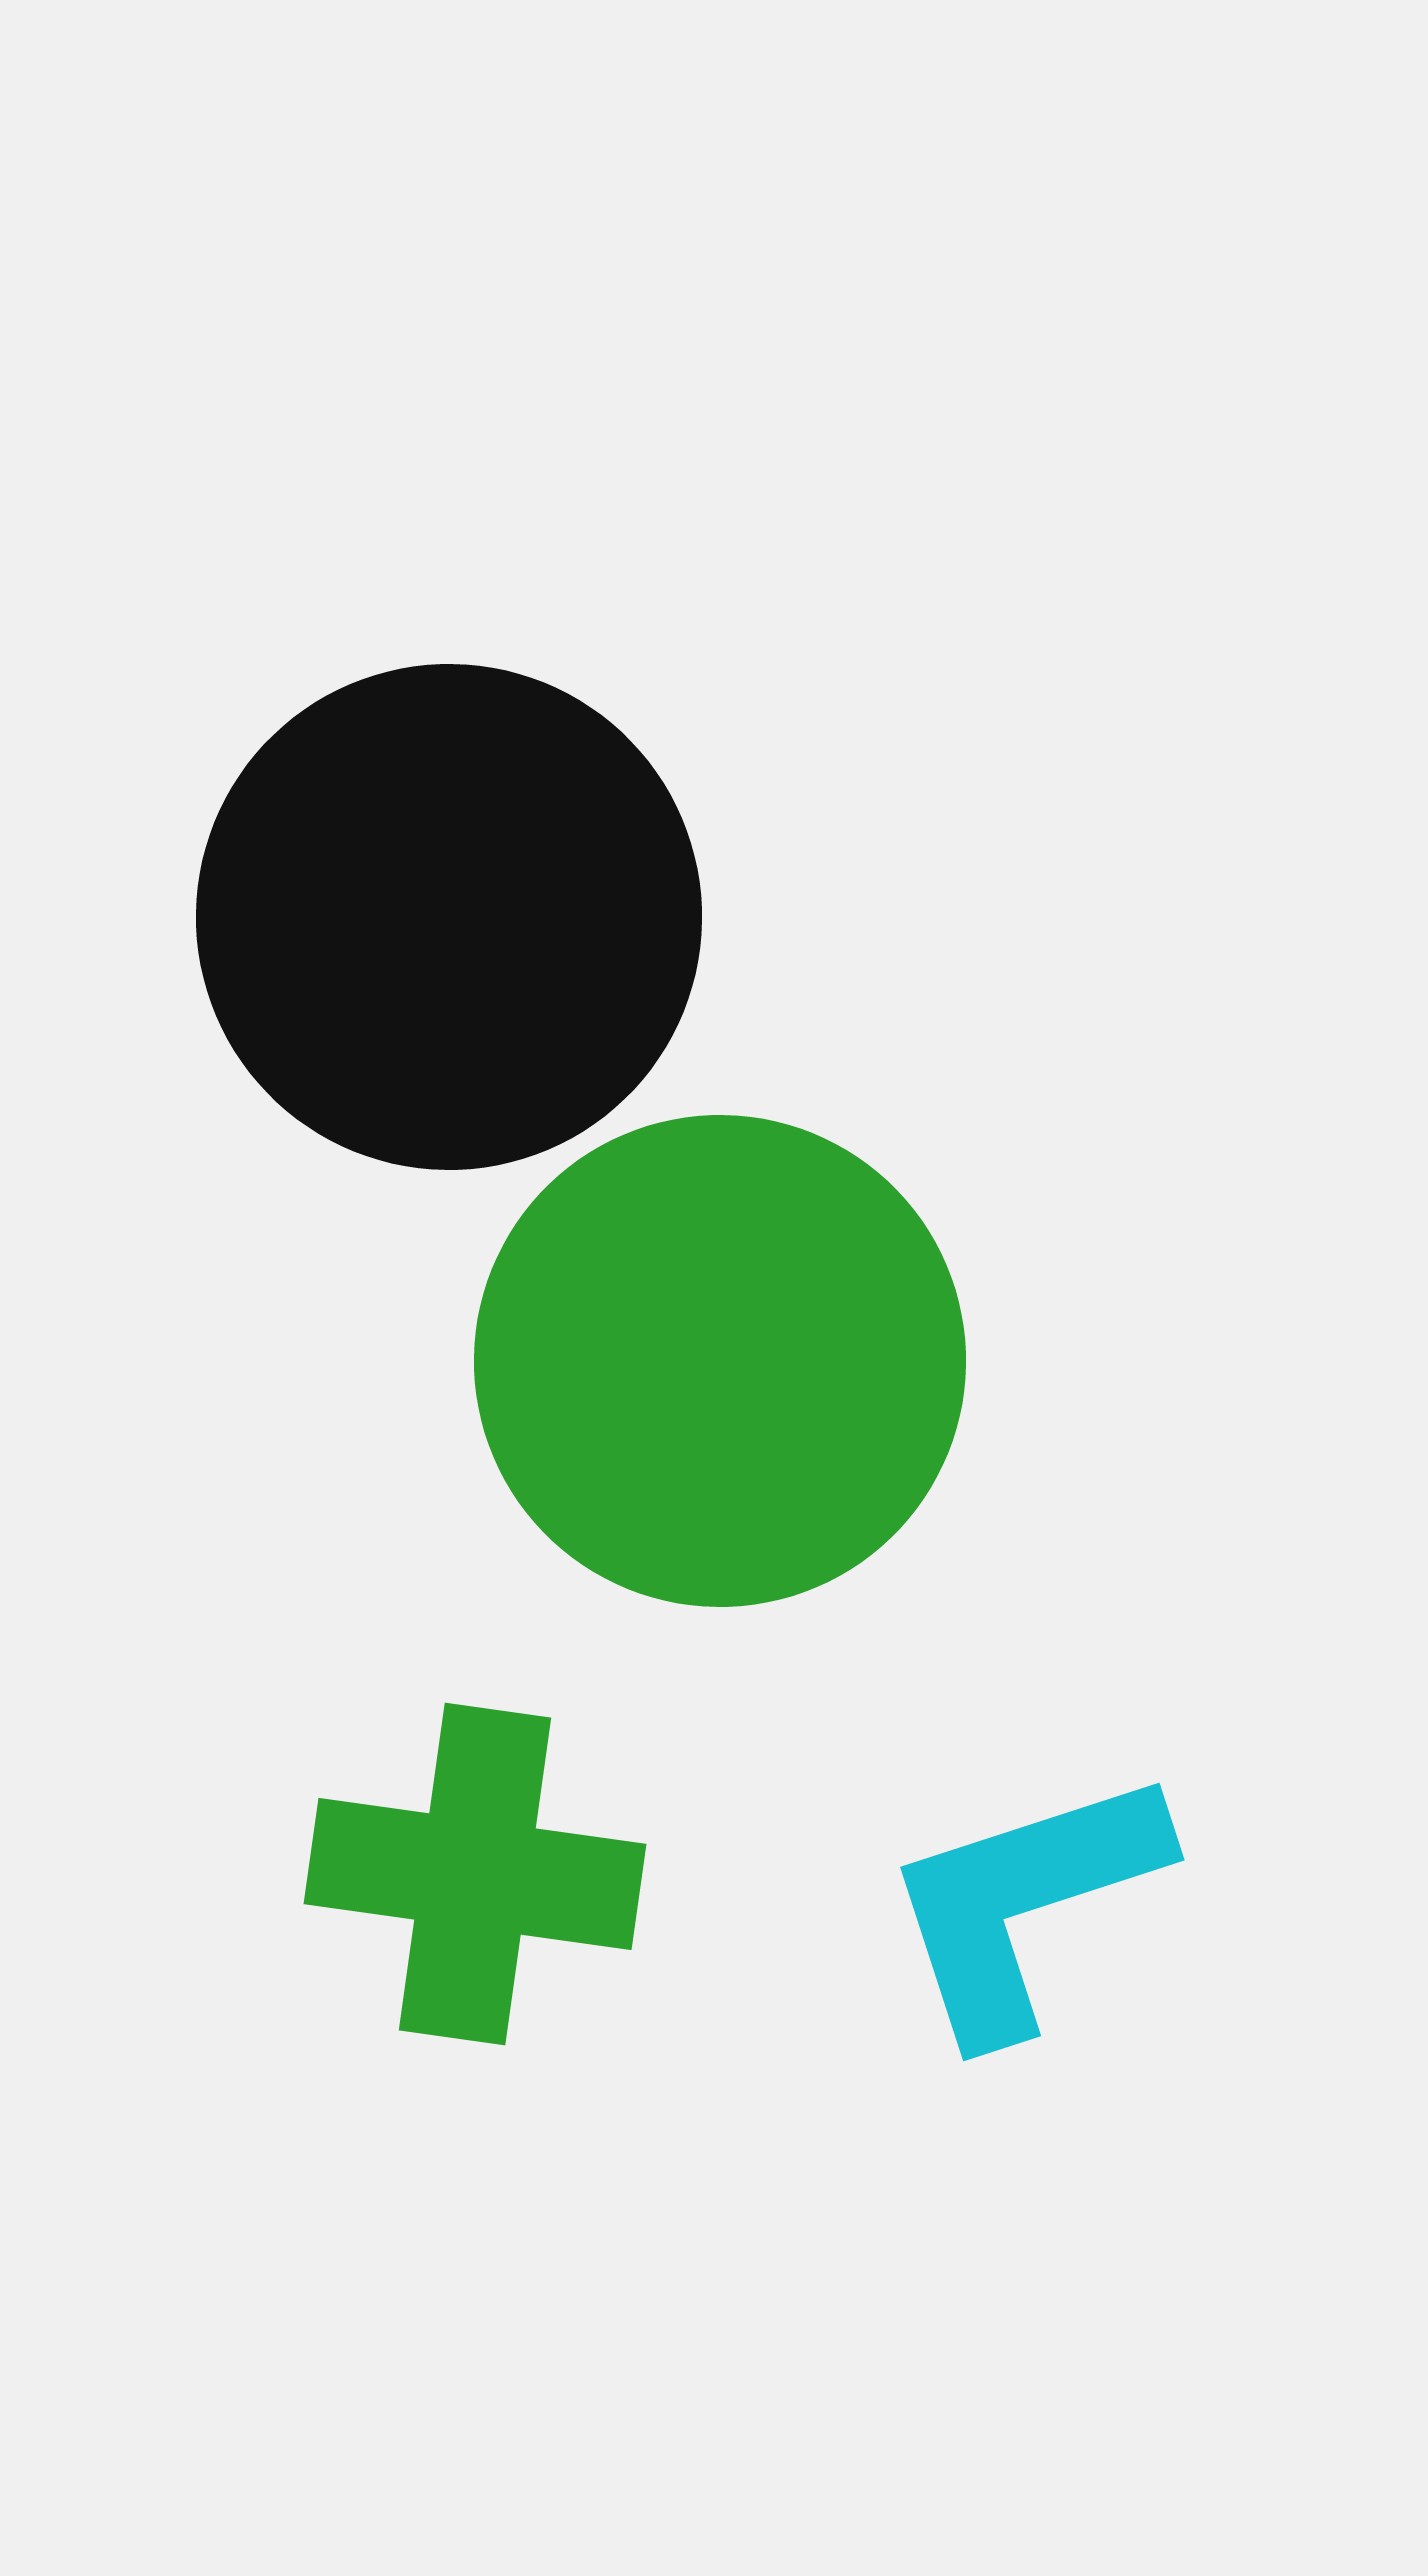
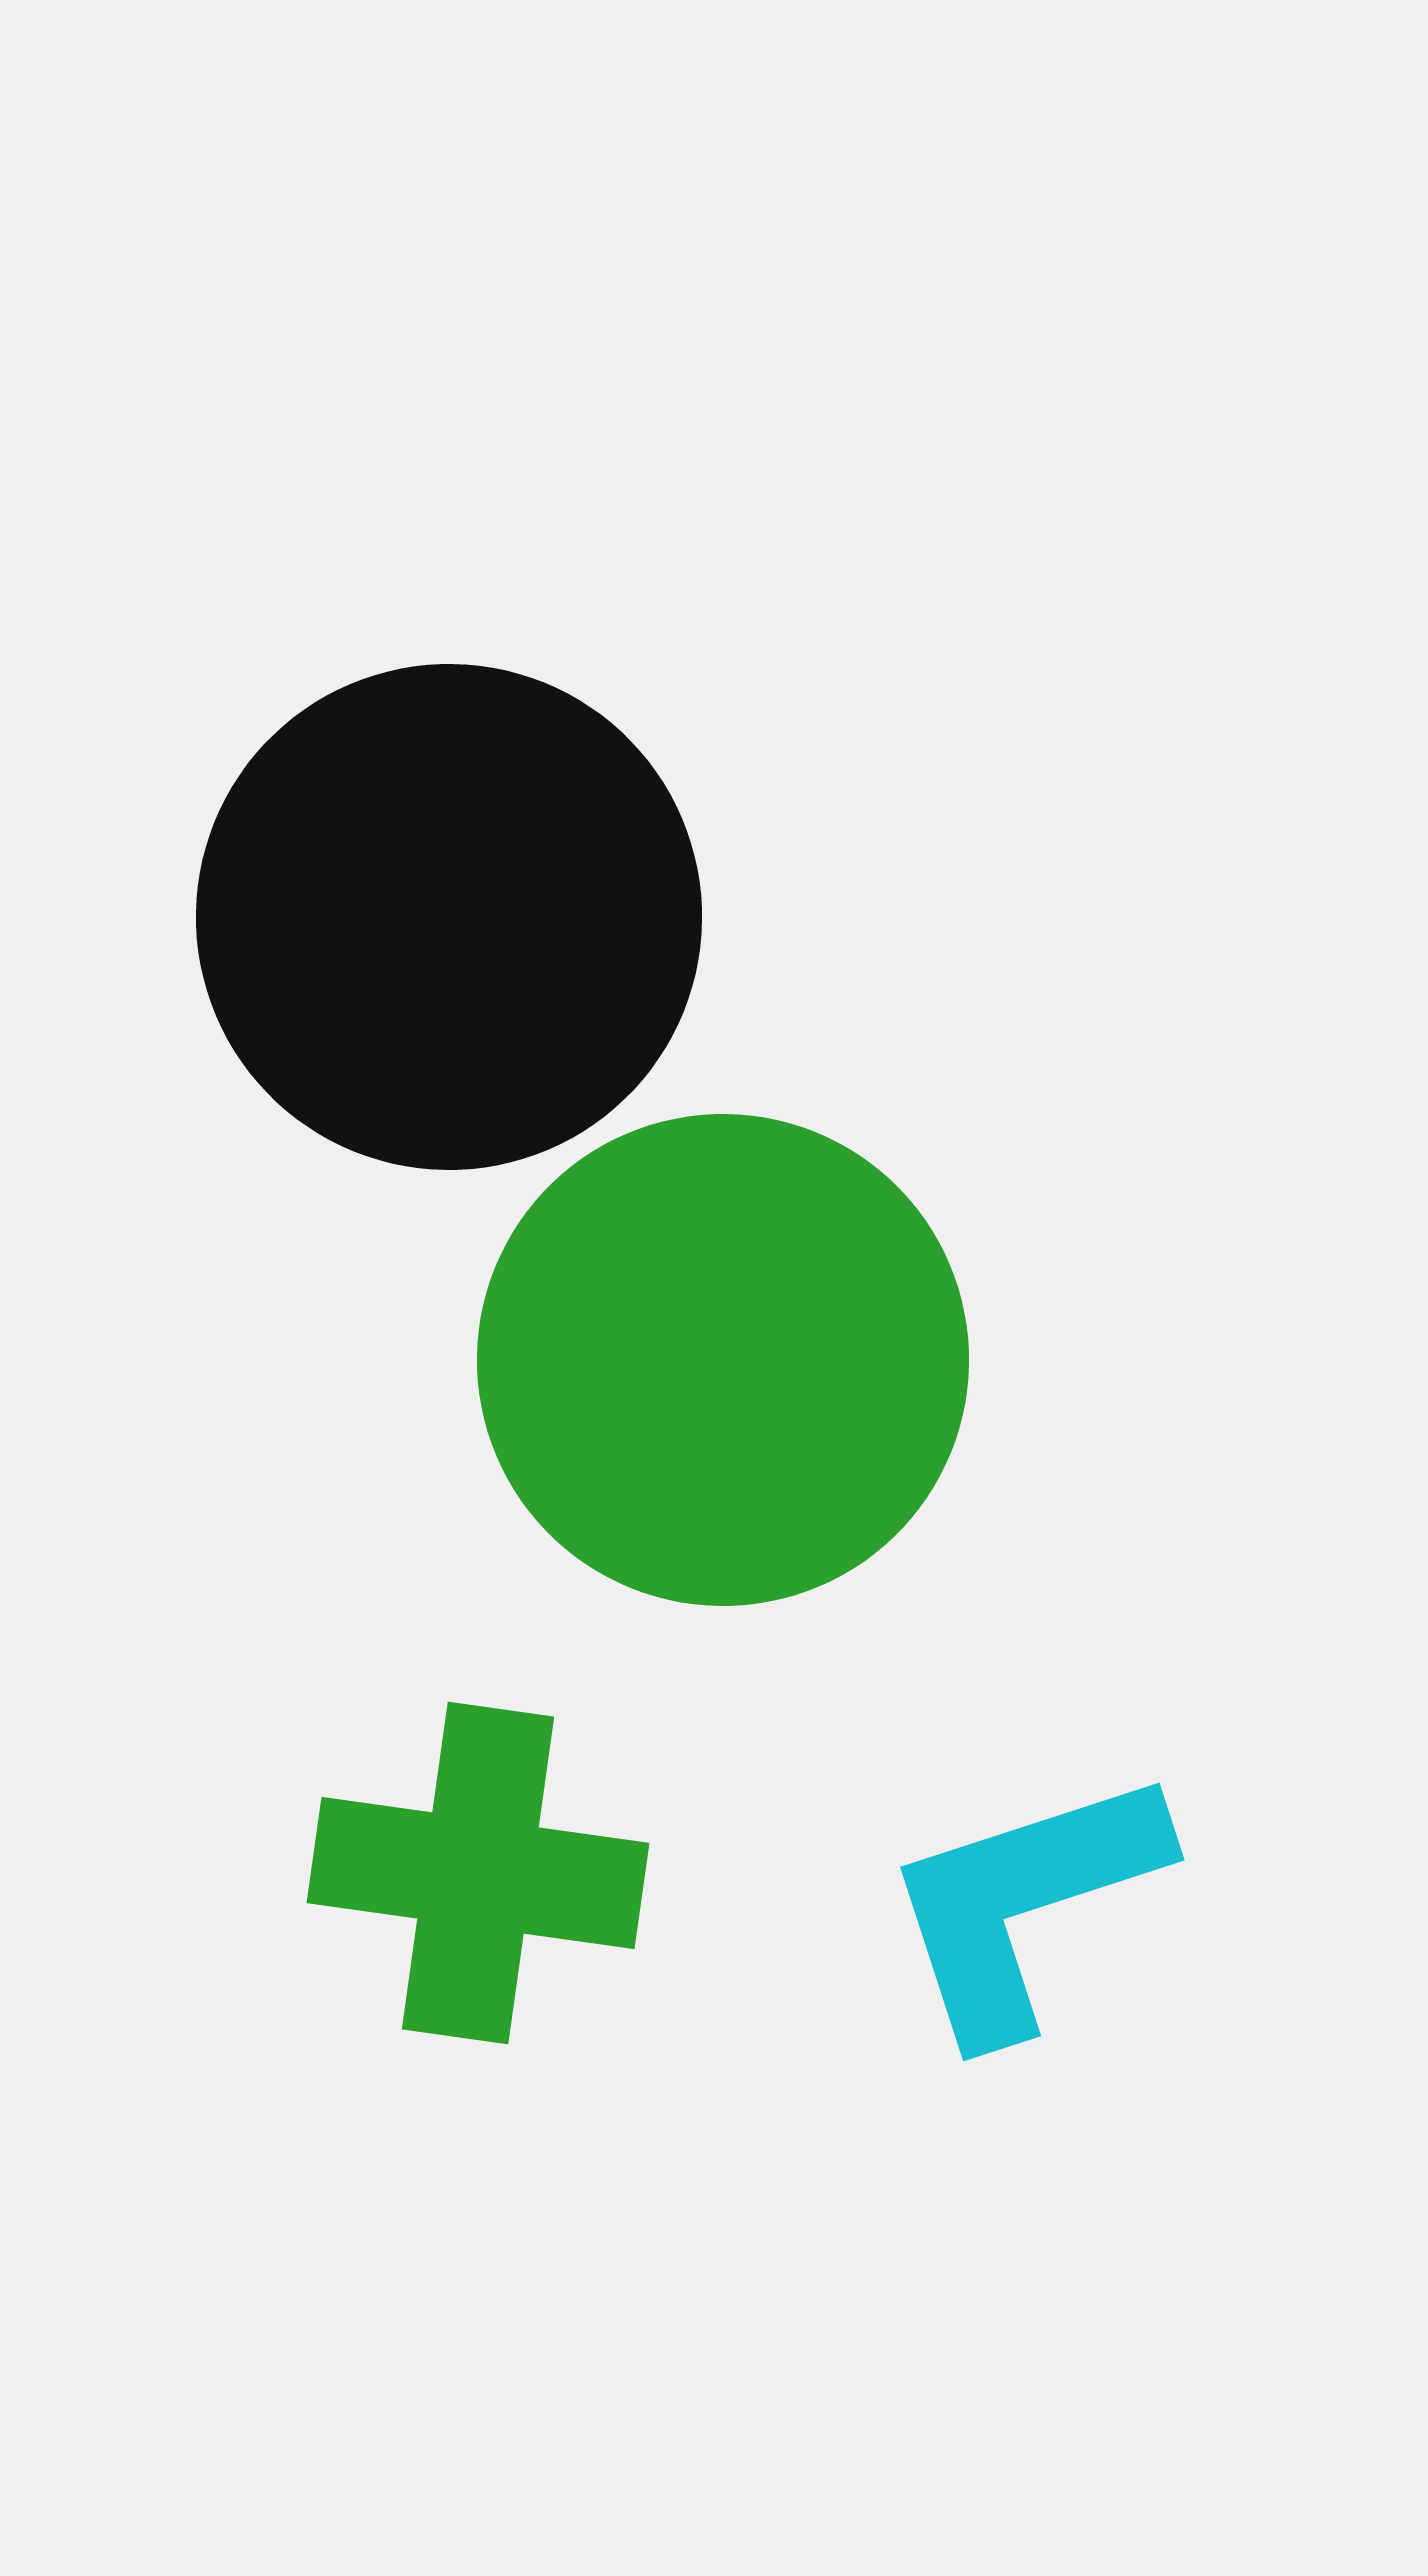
green circle: moved 3 px right, 1 px up
green cross: moved 3 px right, 1 px up
